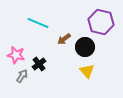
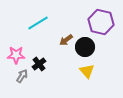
cyan line: rotated 55 degrees counterclockwise
brown arrow: moved 2 px right, 1 px down
pink star: rotated 12 degrees counterclockwise
